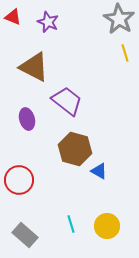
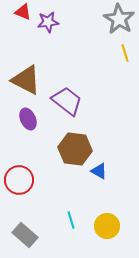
red triangle: moved 10 px right, 5 px up
purple star: rotated 30 degrees counterclockwise
brown triangle: moved 8 px left, 13 px down
purple ellipse: moved 1 px right; rotated 10 degrees counterclockwise
brown hexagon: rotated 8 degrees counterclockwise
cyan line: moved 4 px up
